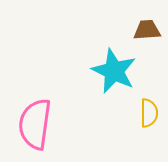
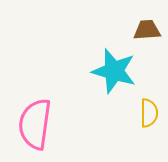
cyan star: rotated 9 degrees counterclockwise
